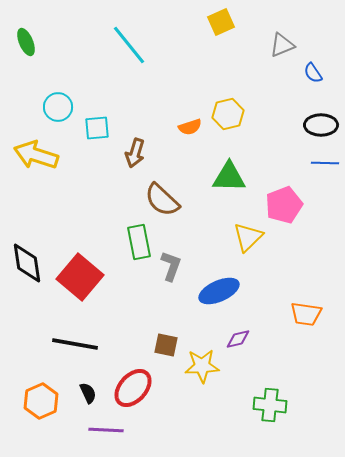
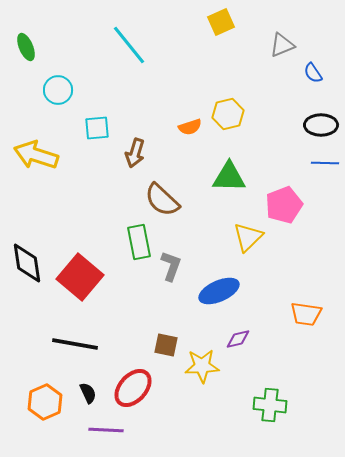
green ellipse: moved 5 px down
cyan circle: moved 17 px up
orange hexagon: moved 4 px right, 1 px down
